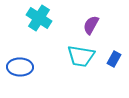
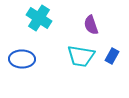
purple semicircle: rotated 48 degrees counterclockwise
blue rectangle: moved 2 px left, 3 px up
blue ellipse: moved 2 px right, 8 px up
